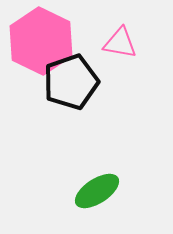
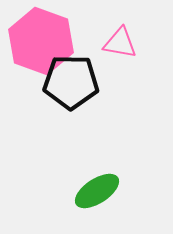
pink hexagon: rotated 6 degrees counterclockwise
black pentagon: rotated 20 degrees clockwise
